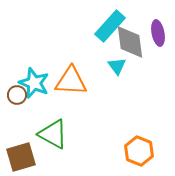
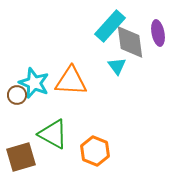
orange hexagon: moved 44 px left
